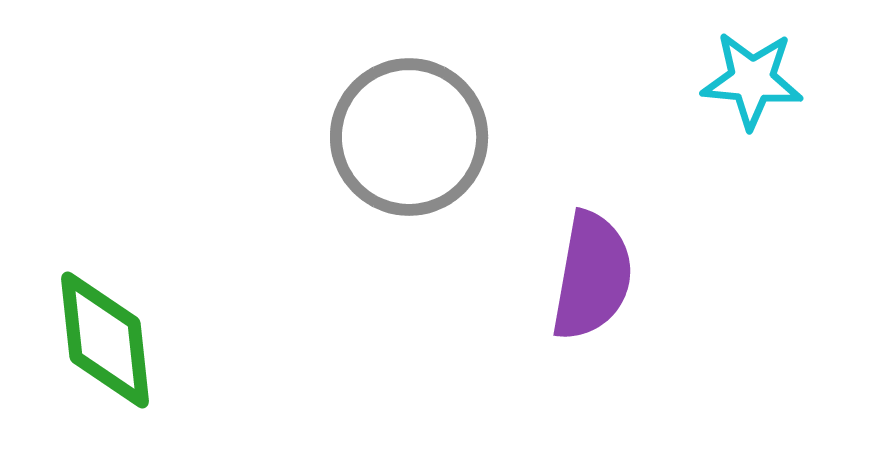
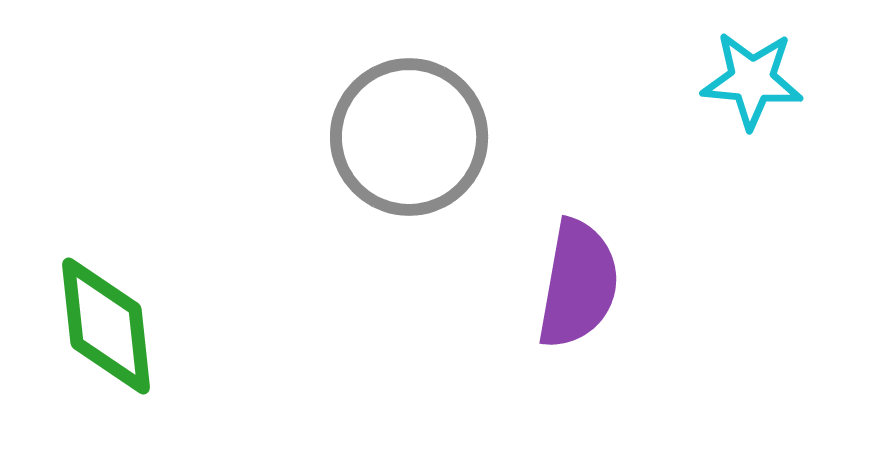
purple semicircle: moved 14 px left, 8 px down
green diamond: moved 1 px right, 14 px up
